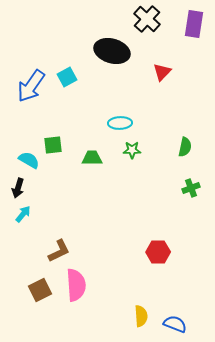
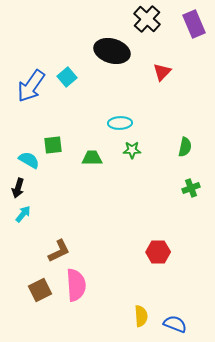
purple rectangle: rotated 32 degrees counterclockwise
cyan square: rotated 12 degrees counterclockwise
